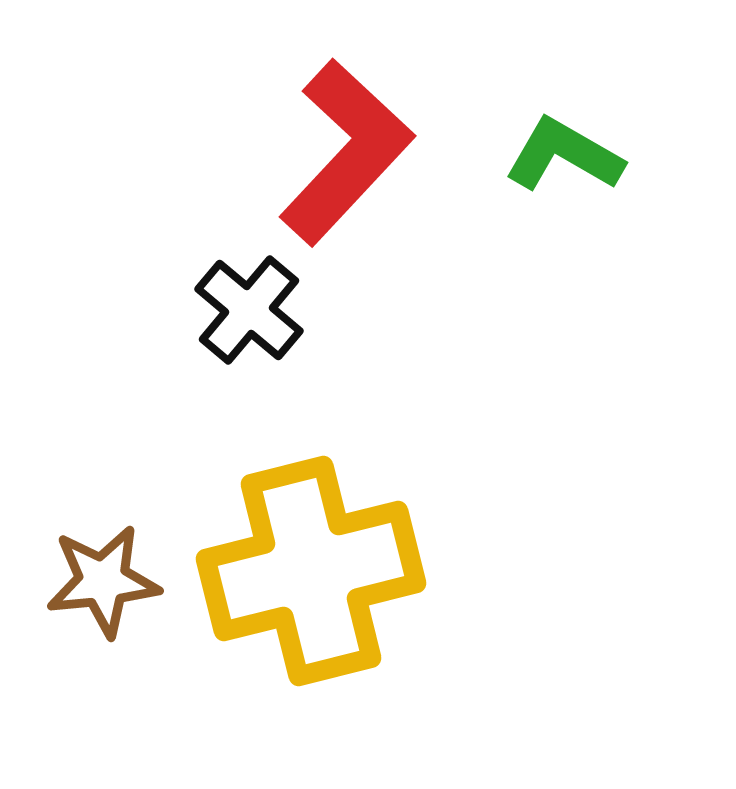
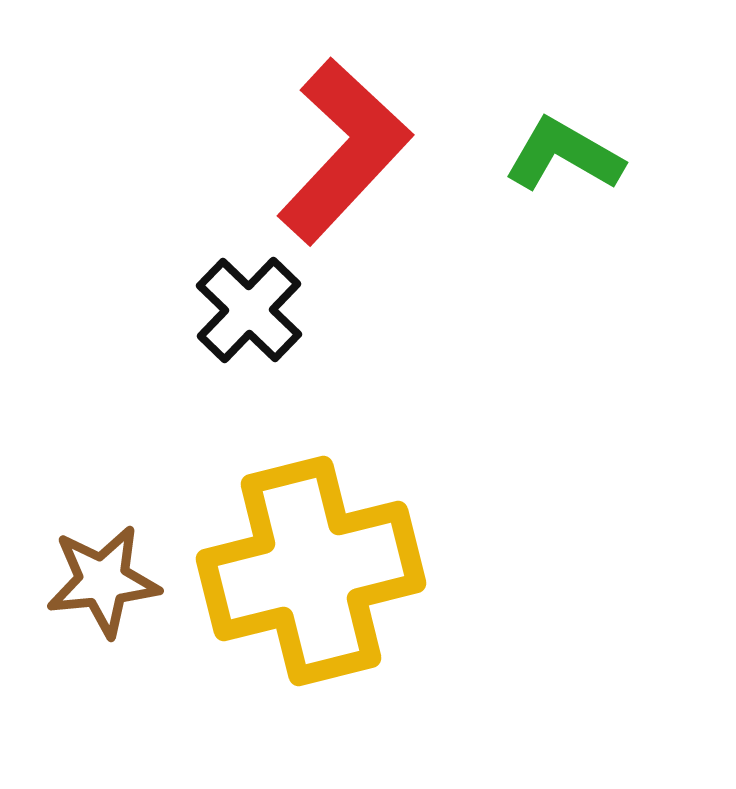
red L-shape: moved 2 px left, 1 px up
black cross: rotated 4 degrees clockwise
